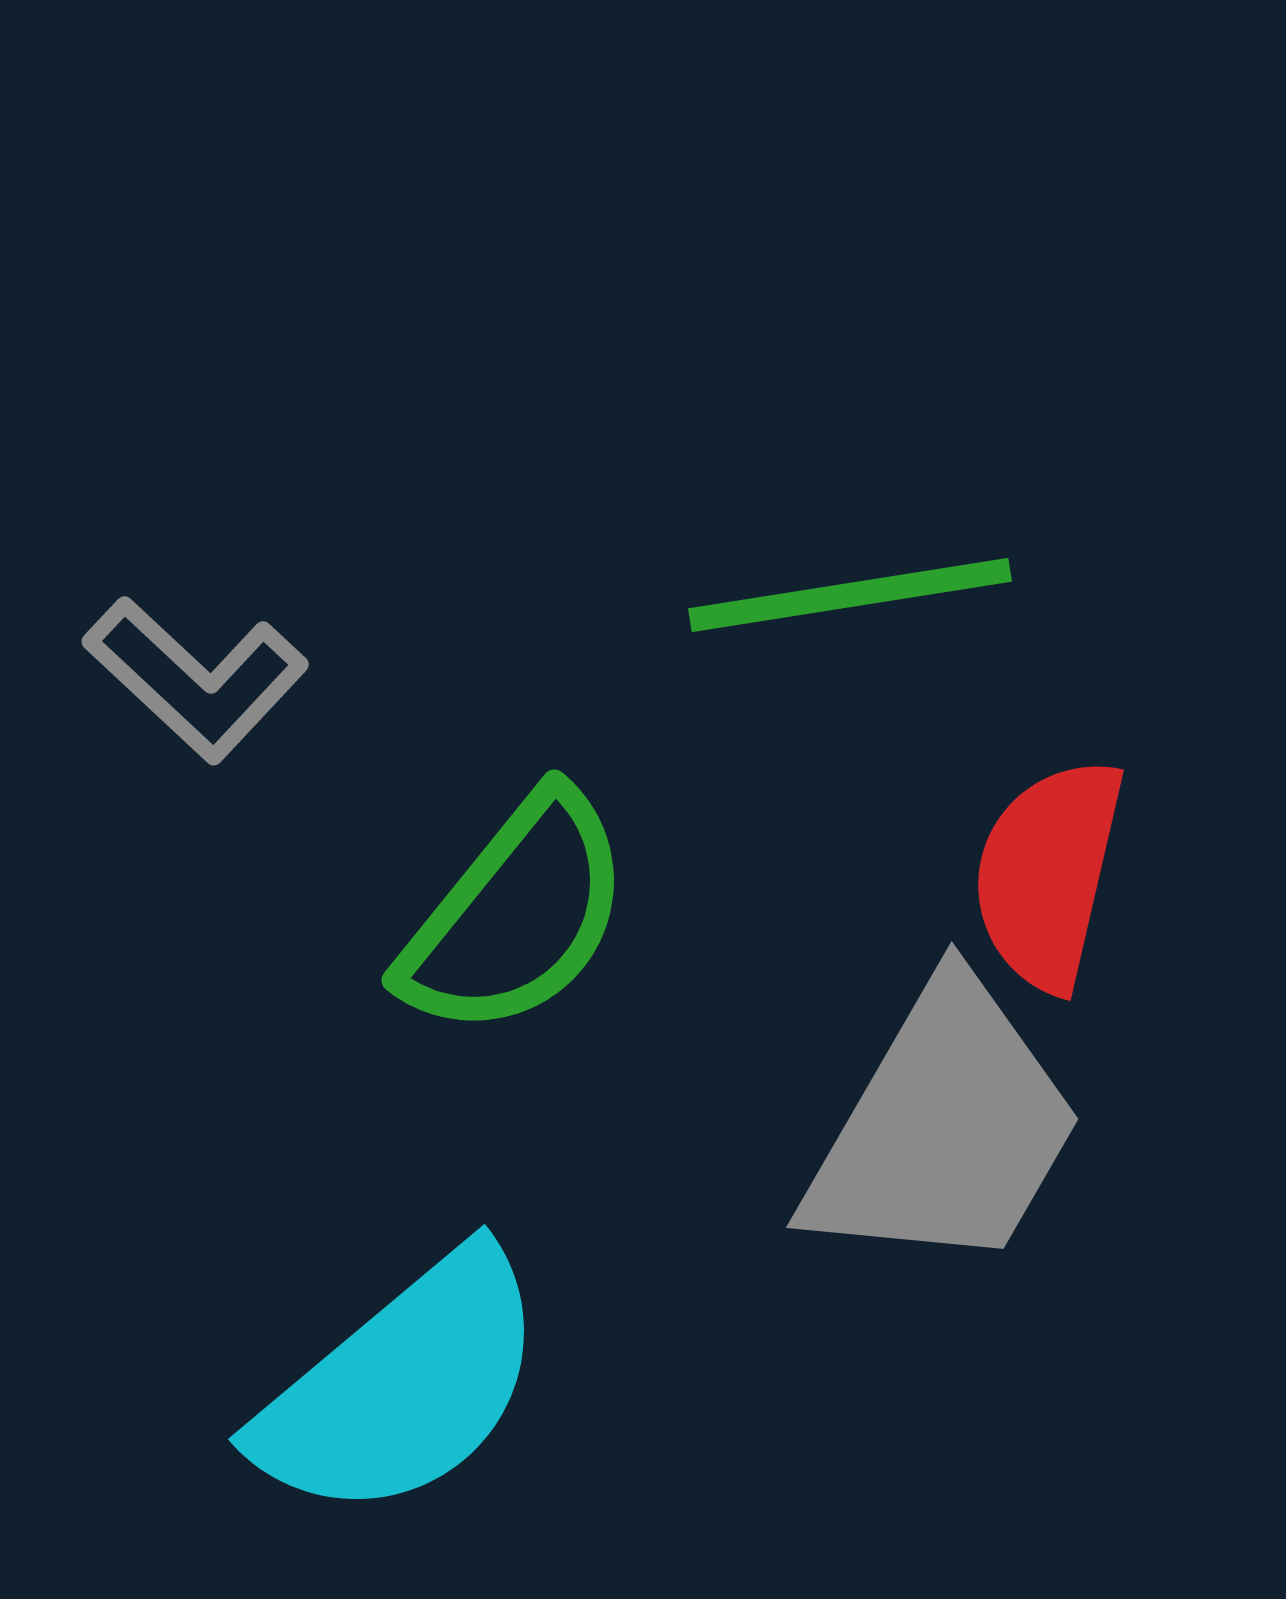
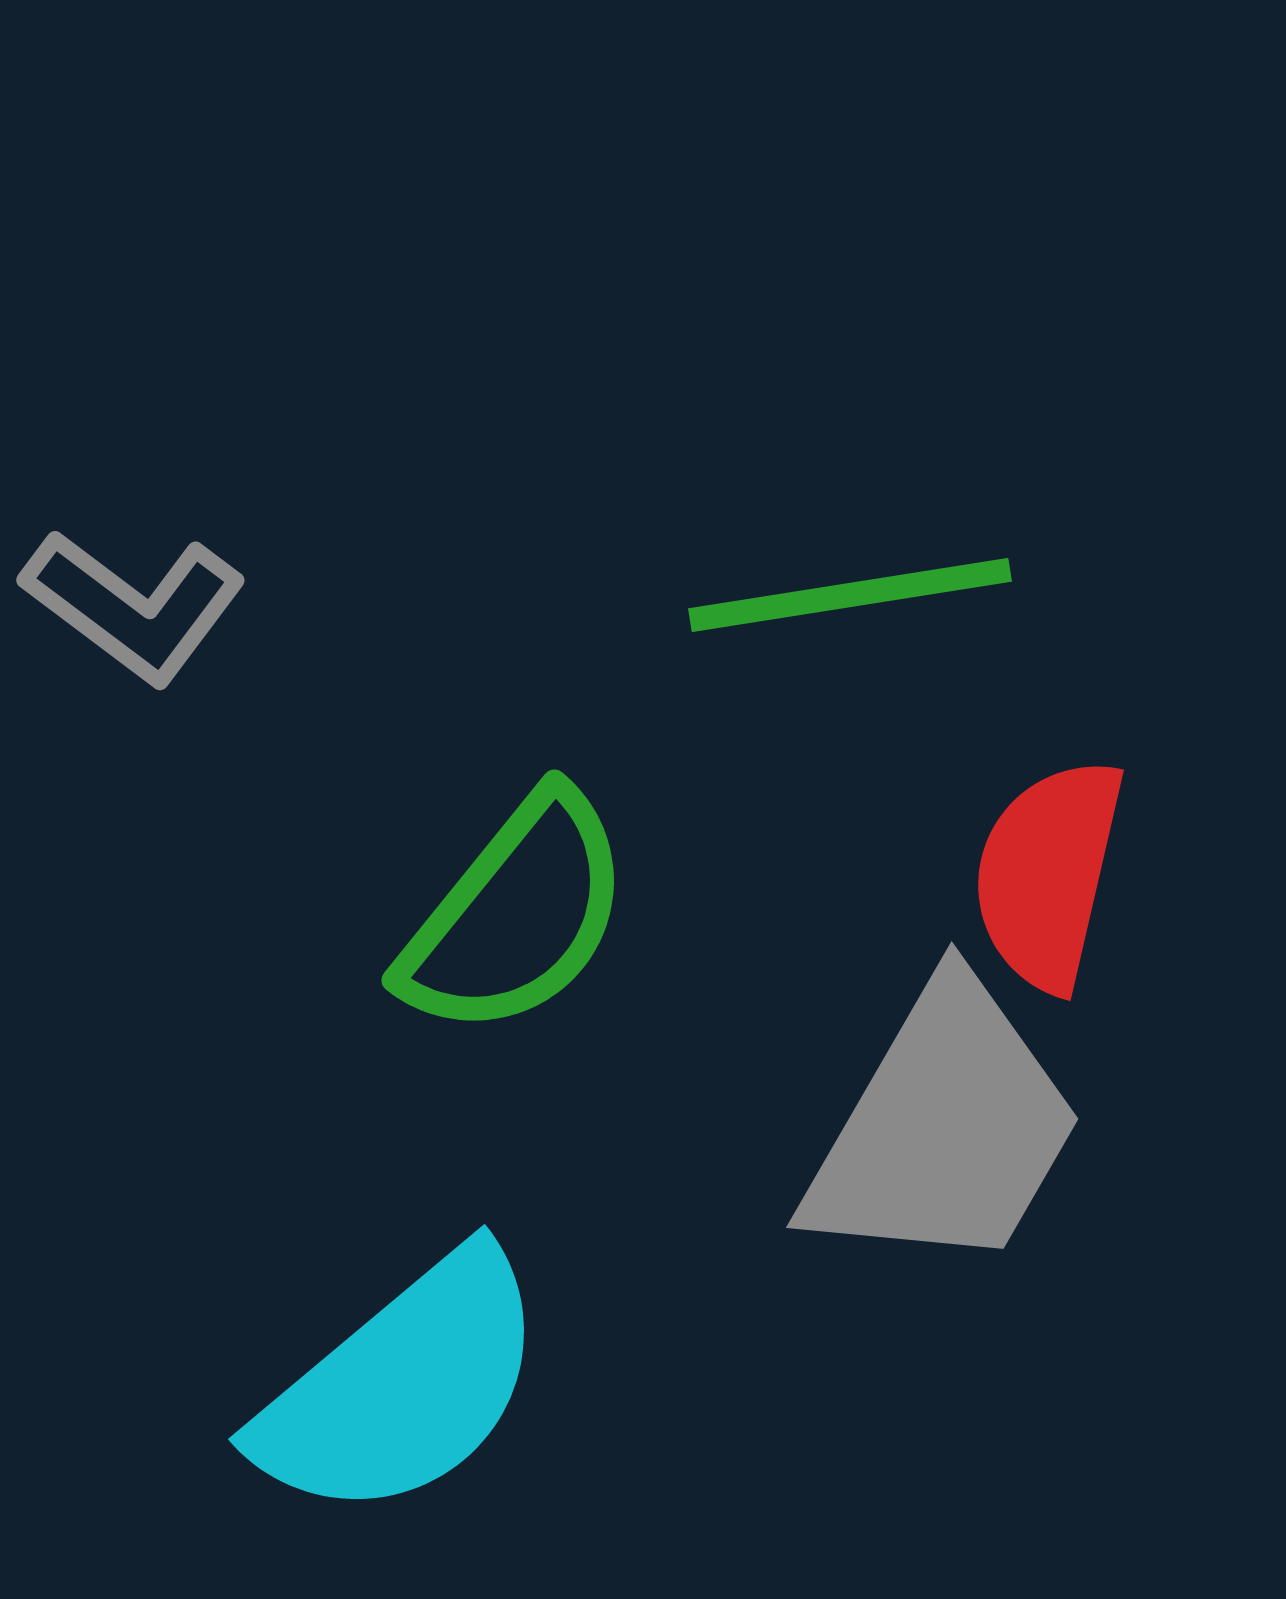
gray L-shape: moved 62 px left, 73 px up; rotated 6 degrees counterclockwise
